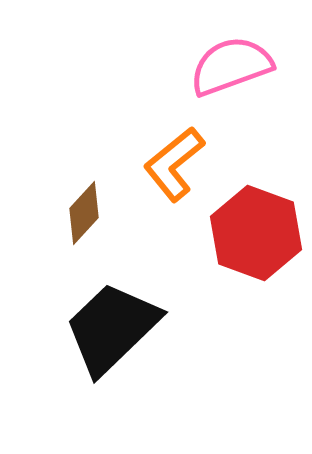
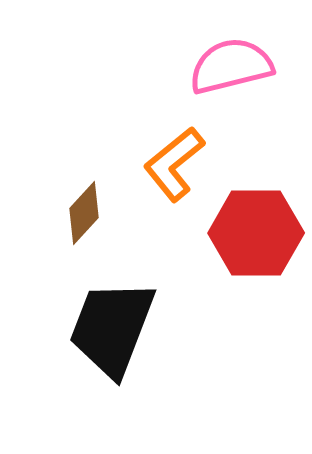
pink semicircle: rotated 6 degrees clockwise
red hexagon: rotated 20 degrees counterclockwise
black trapezoid: rotated 25 degrees counterclockwise
